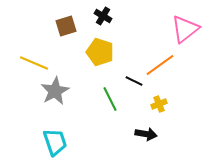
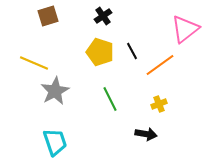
black cross: rotated 24 degrees clockwise
brown square: moved 18 px left, 10 px up
black line: moved 2 px left, 30 px up; rotated 36 degrees clockwise
